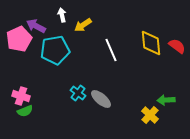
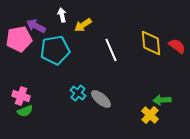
pink pentagon: rotated 15 degrees clockwise
green arrow: moved 4 px left
